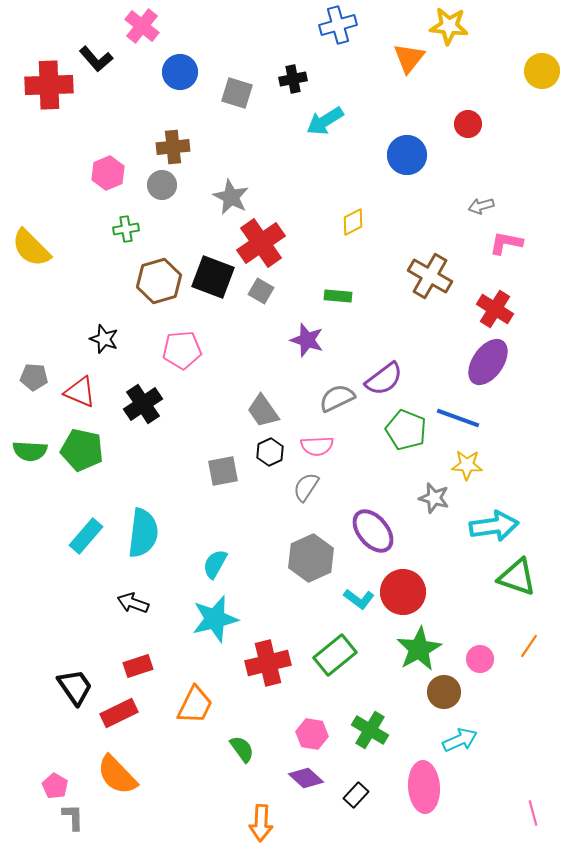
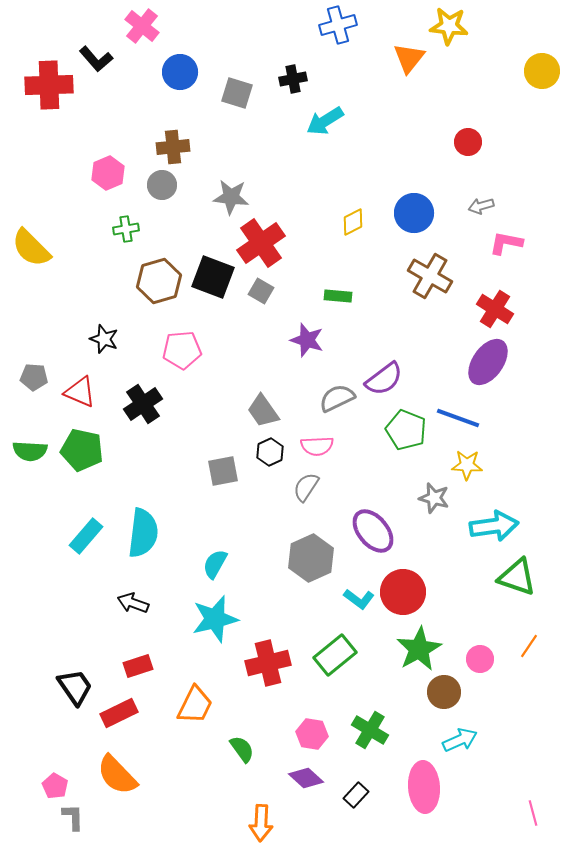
red circle at (468, 124): moved 18 px down
blue circle at (407, 155): moved 7 px right, 58 px down
gray star at (231, 197): rotated 21 degrees counterclockwise
